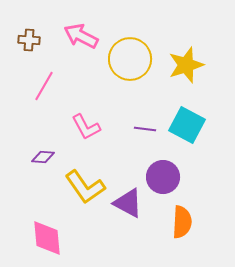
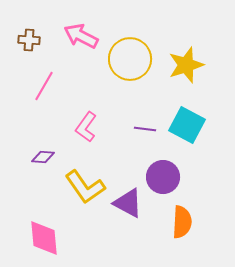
pink L-shape: rotated 64 degrees clockwise
pink diamond: moved 3 px left
